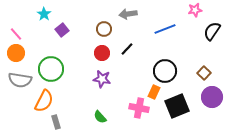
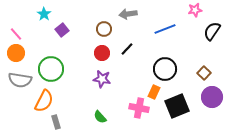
black circle: moved 2 px up
